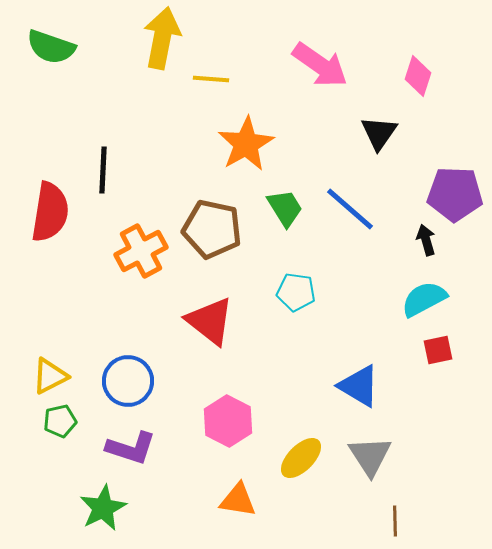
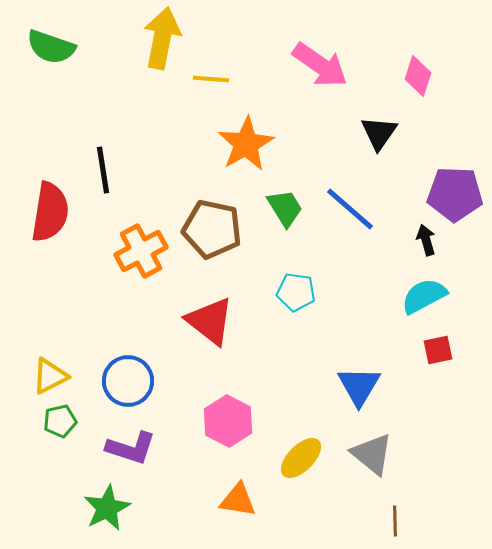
black line: rotated 12 degrees counterclockwise
cyan semicircle: moved 3 px up
blue triangle: rotated 30 degrees clockwise
gray triangle: moved 2 px right, 2 px up; rotated 18 degrees counterclockwise
green star: moved 4 px right
